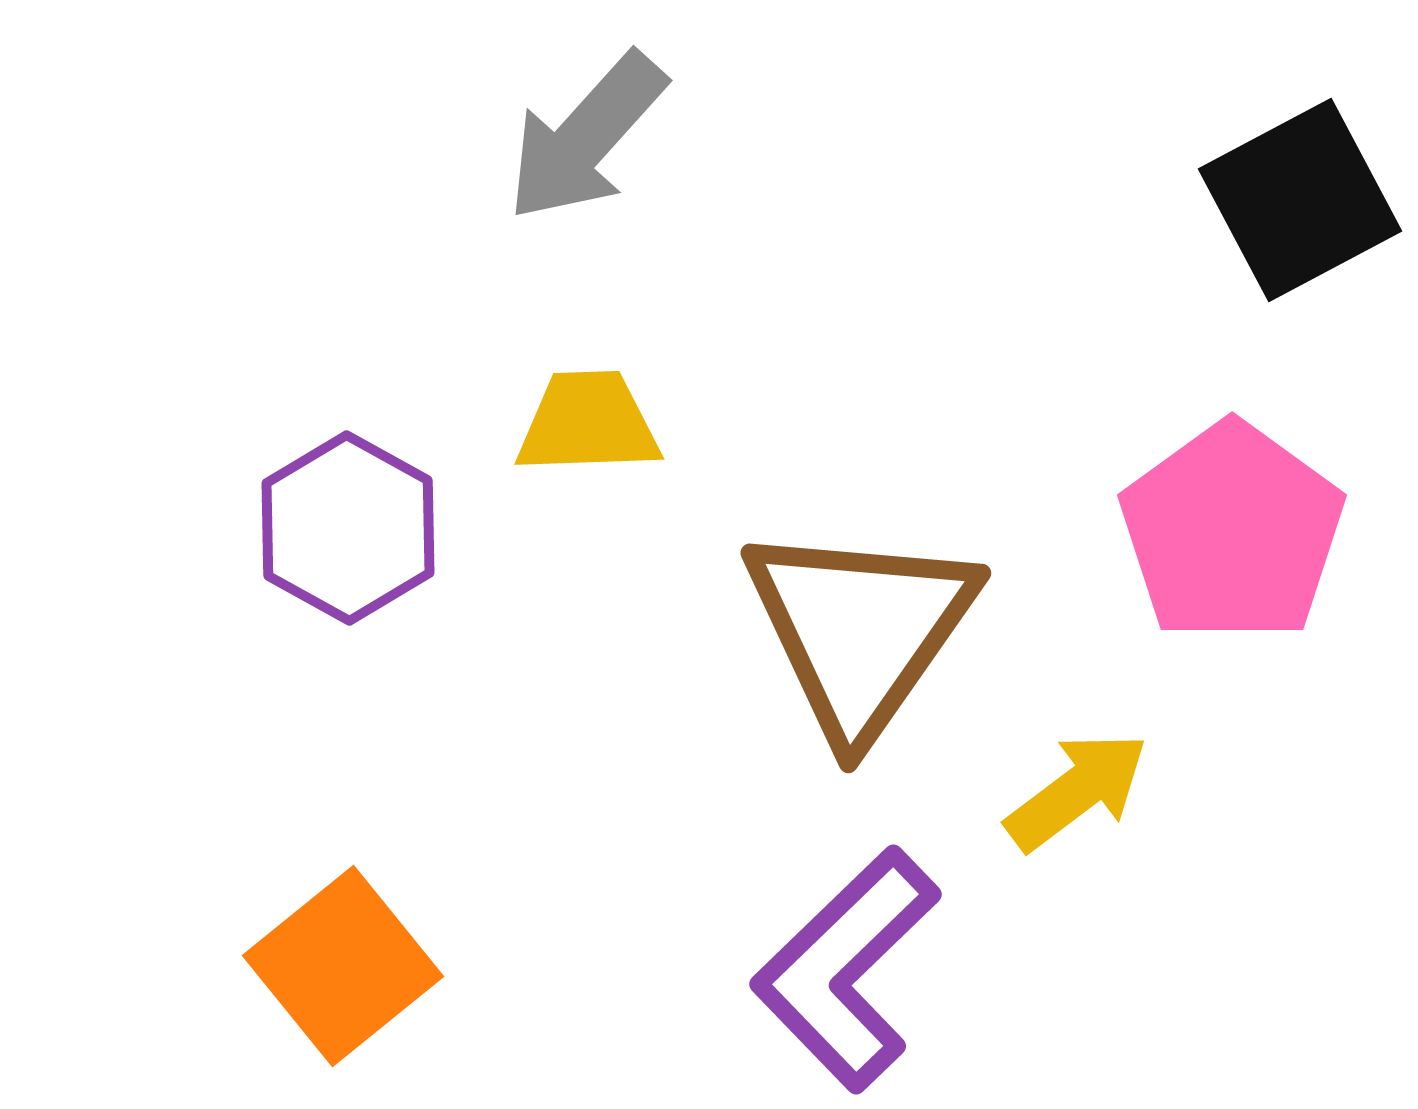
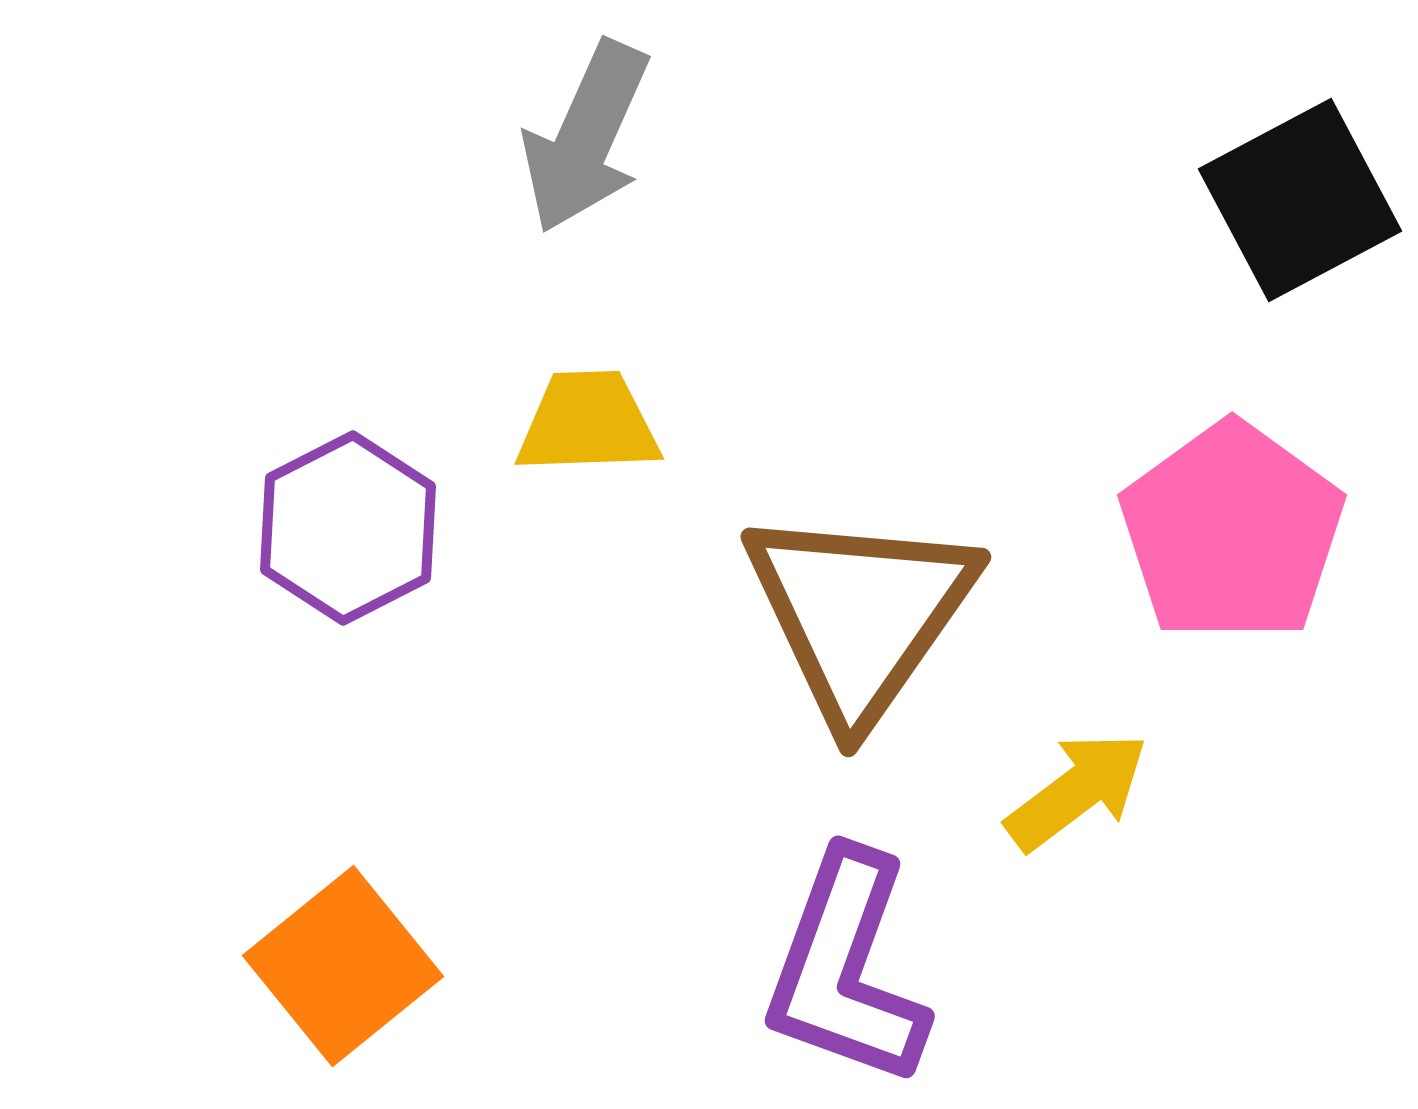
gray arrow: rotated 18 degrees counterclockwise
purple hexagon: rotated 4 degrees clockwise
brown triangle: moved 16 px up
purple L-shape: rotated 26 degrees counterclockwise
